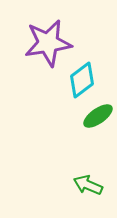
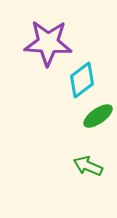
purple star: rotated 12 degrees clockwise
green arrow: moved 19 px up
